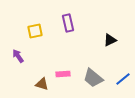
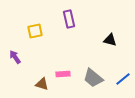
purple rectangle: moved 1 px right, 4 px up
black triangle: rotated 40 degrees clockwise
purple arrow: moved 3 px left, 1 px down
